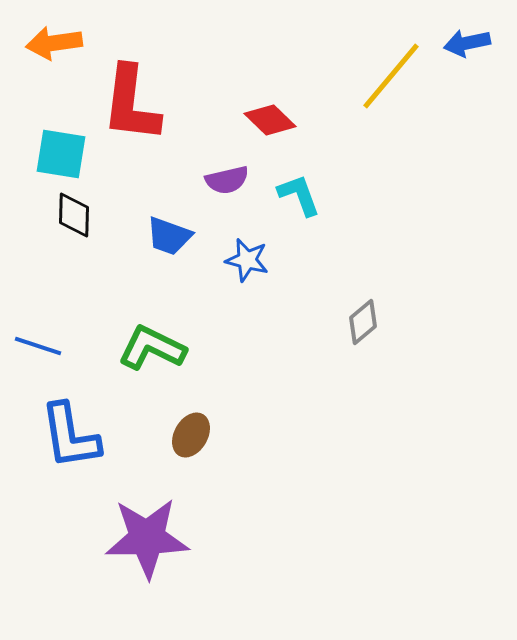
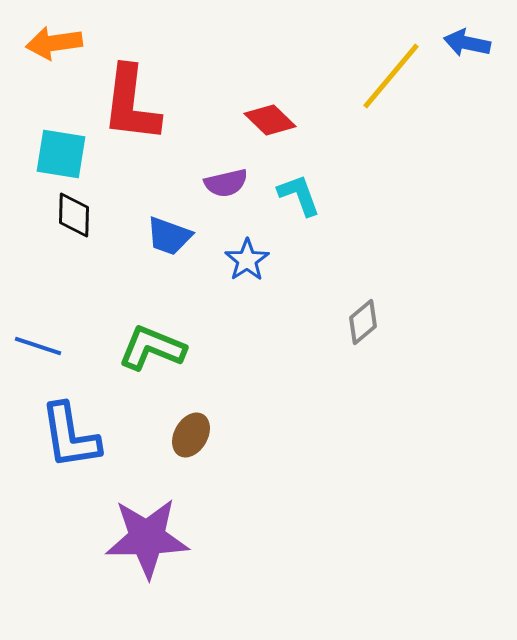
blue arrow: rotated 24 degrees clockwise
purple semicircle: moved 1 px left, 3 px down
blue star: rotated 24 degrees clockwise
green L-shape: rotated 4 degrees counterclockwise
